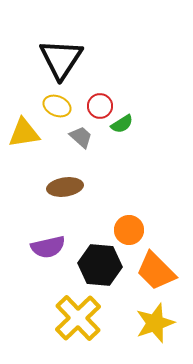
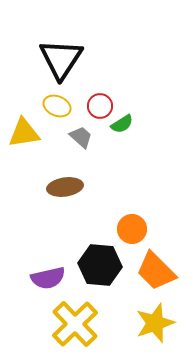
orange circle: moved 3 px right, 1 px up
purple semicircle: moved 31 px down
yellow cross: moved 3 px left, 6 px down
